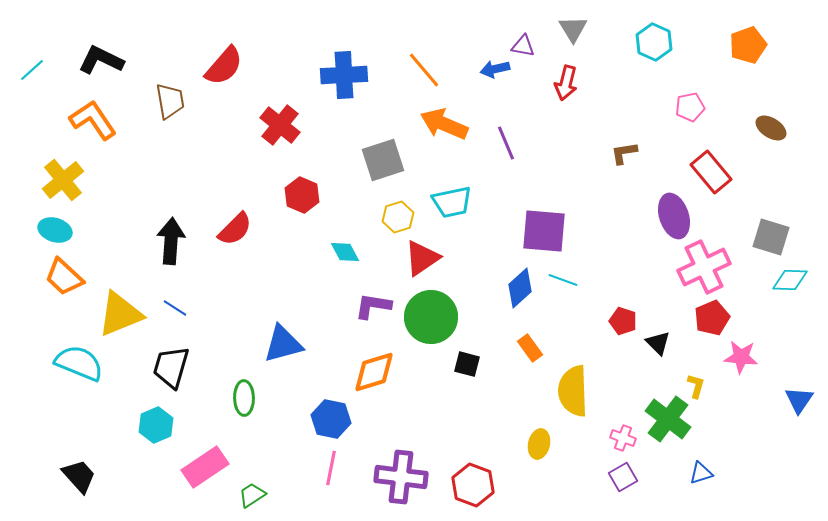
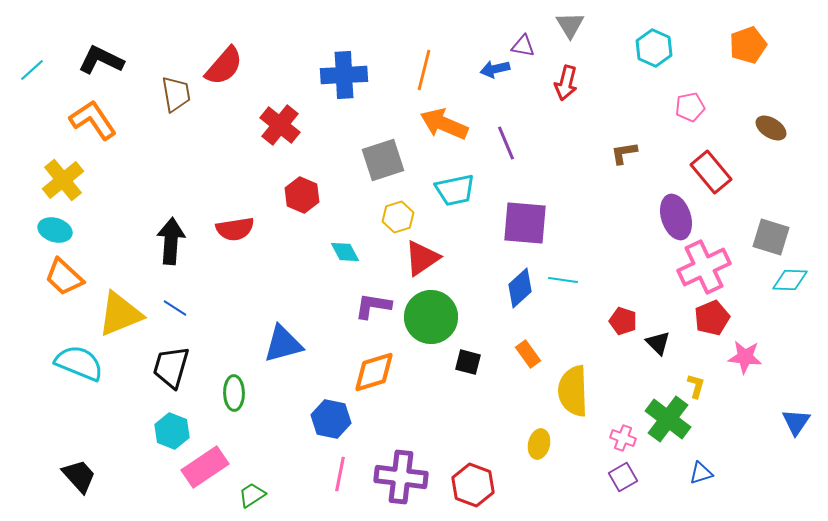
gray triangle at (573, 29): moved 3 px left, 4 px up
cyan hexagon at (654, 42): moved 6 px down
orange line at (424, 70): rotated 54 degrees clockwise
brown trapezoid at (170, 101): moved 6 px right, 7 px up
cyan trapezoid at (452, 202): moved 3 px right, 12 px up
purple ellipse at (674, 216): moved 2 px right, 1 px down
red semicircle at (235, 229): rotated 36 degrees clockwise
purple square at (544, 231): moved 19 px left, 8 px up
cyan line at (563, 280): rotated 12 degrees counterclockwise
orange rectangle at (530, 348): moved 2 px left, 6 px down
pink star at (741, 357): moved 4 px right
black square at (467, 364): moved 1 px right, 2 px up
green ellipse at (244, 398): moved 10 px left, 5 px up
blue triangle at (799, 400): moved 3 px left, 22 px down
cyan hexagon at (156, 425): moved 16 px right, 6 px down; rotated 16 degrees counterclockwise
pink line at (331, 468): moved 9 px right, 6 px down
